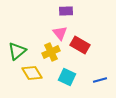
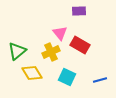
purple rectangle: moved 13 px right
